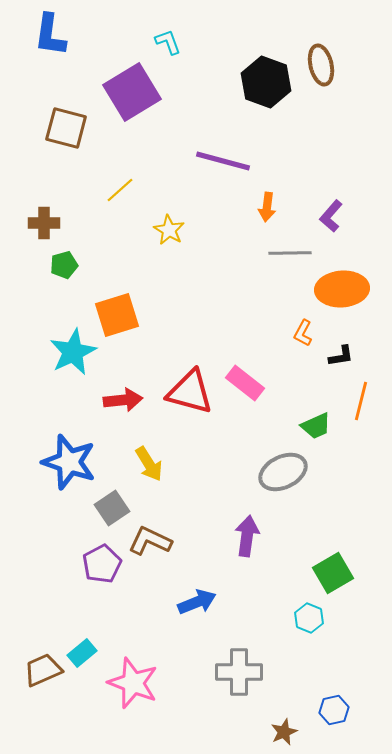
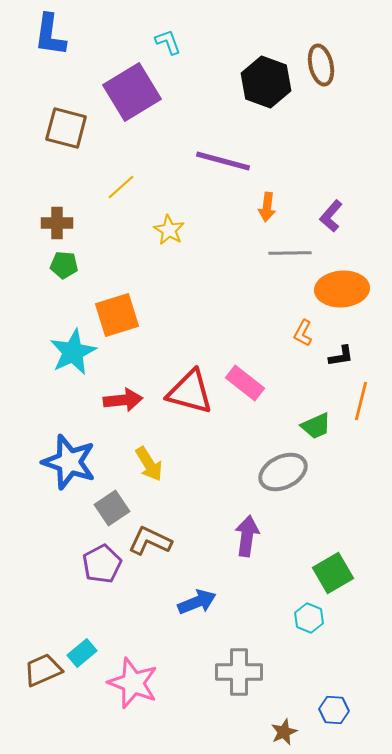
yellow line: moved 1 px right, 3 px up
brown cross: moved 13 px right
green pentagon: rotated 20 degrees clockwise
blue hexagon: rotated 16 degrees clockwise
